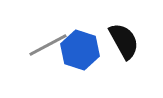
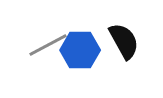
blue hexagon: rotated 18 degrees counterclockwise
